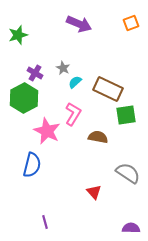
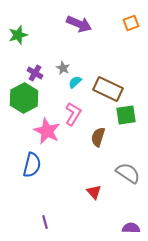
brown semicircle: rotated 84 degrees counterclockwise
